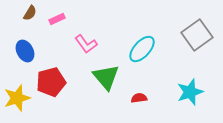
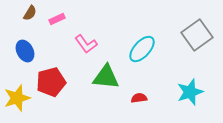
green triangle: rotated 44 degrees counterclockwise
